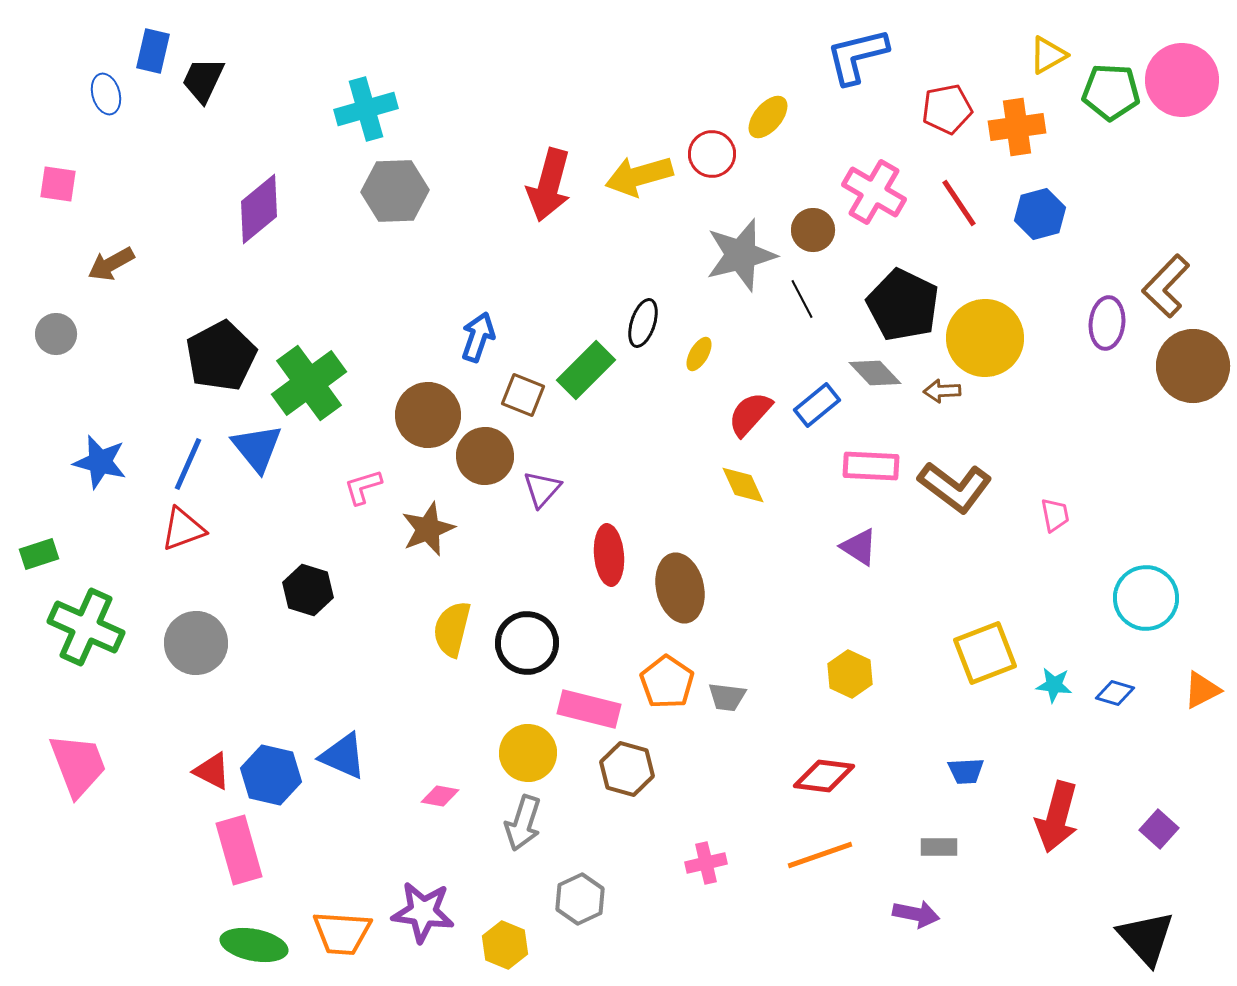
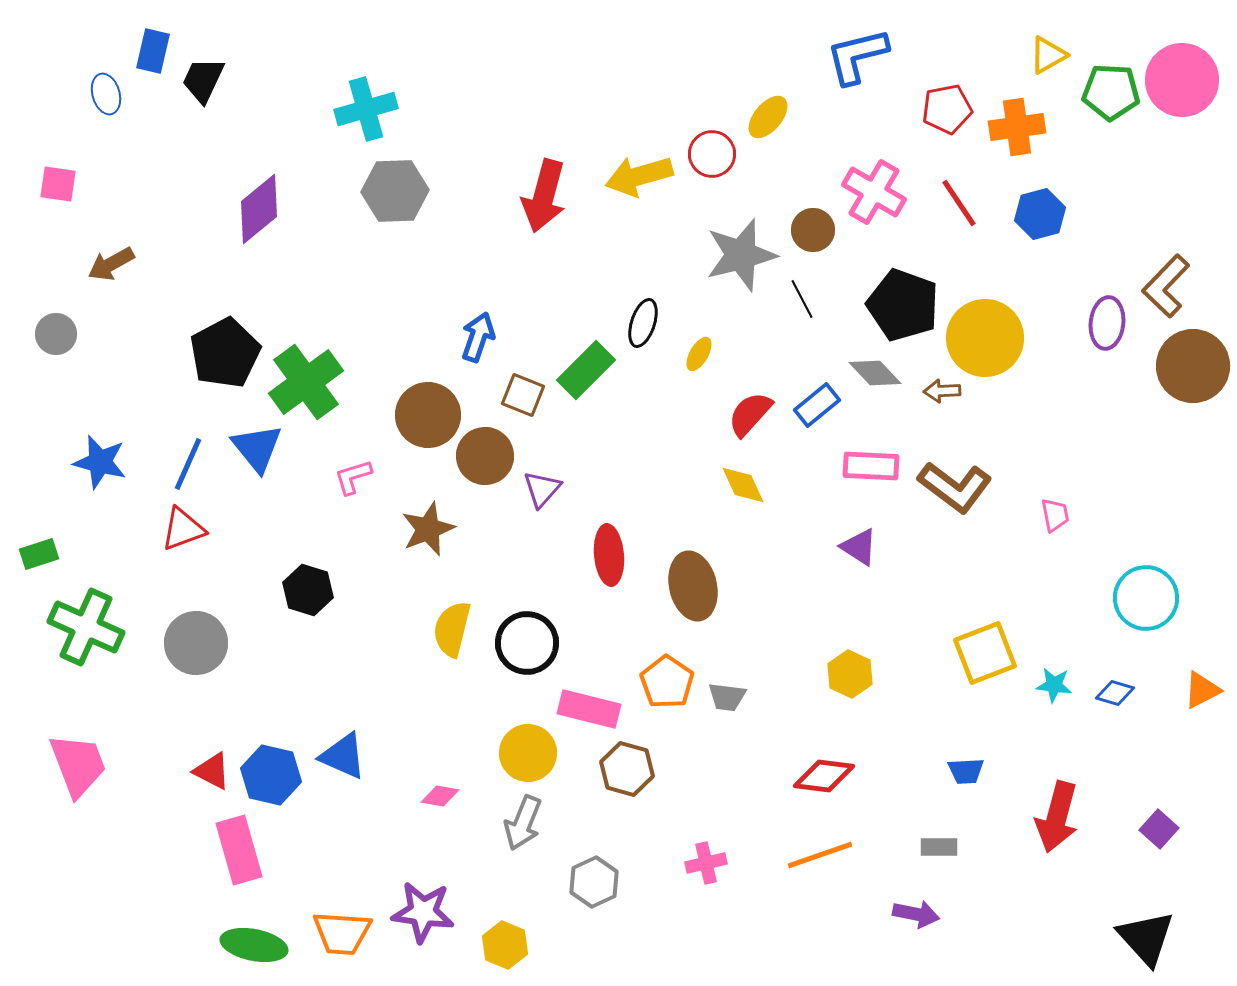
red arrow at (549, 185): moved 5 px left, 11 px down
black pentagon at (903, 305): rotated 6 degrees counterclockwise
black pentagon at (221, 356): moved 4 px right, 3 px up
green cross at (309, 383): moved 3 px left, 1 px up
pink L-shape at (363, 487): moved 10 px left, 10 px up
brown ellipse at (680, 588): moved 13 px right, 2 px up
gray arrow at (523, 823): rotated 4 degrees clockwise
gray hexagon at (580, 899): moved 14 px right, 17 px up
